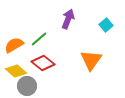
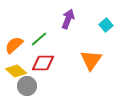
orange semicircle: rotated 12 degrees counterclockwise
red diamond: rotated 40 degrees counterclockwise
